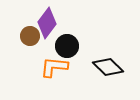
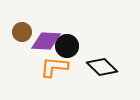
purple diamond: moved 1 px left, 18 px down; rotated 56 degrees clockwise
brown circle: moved 8 px left, 4 px up
black diamond: moved 6 px left
